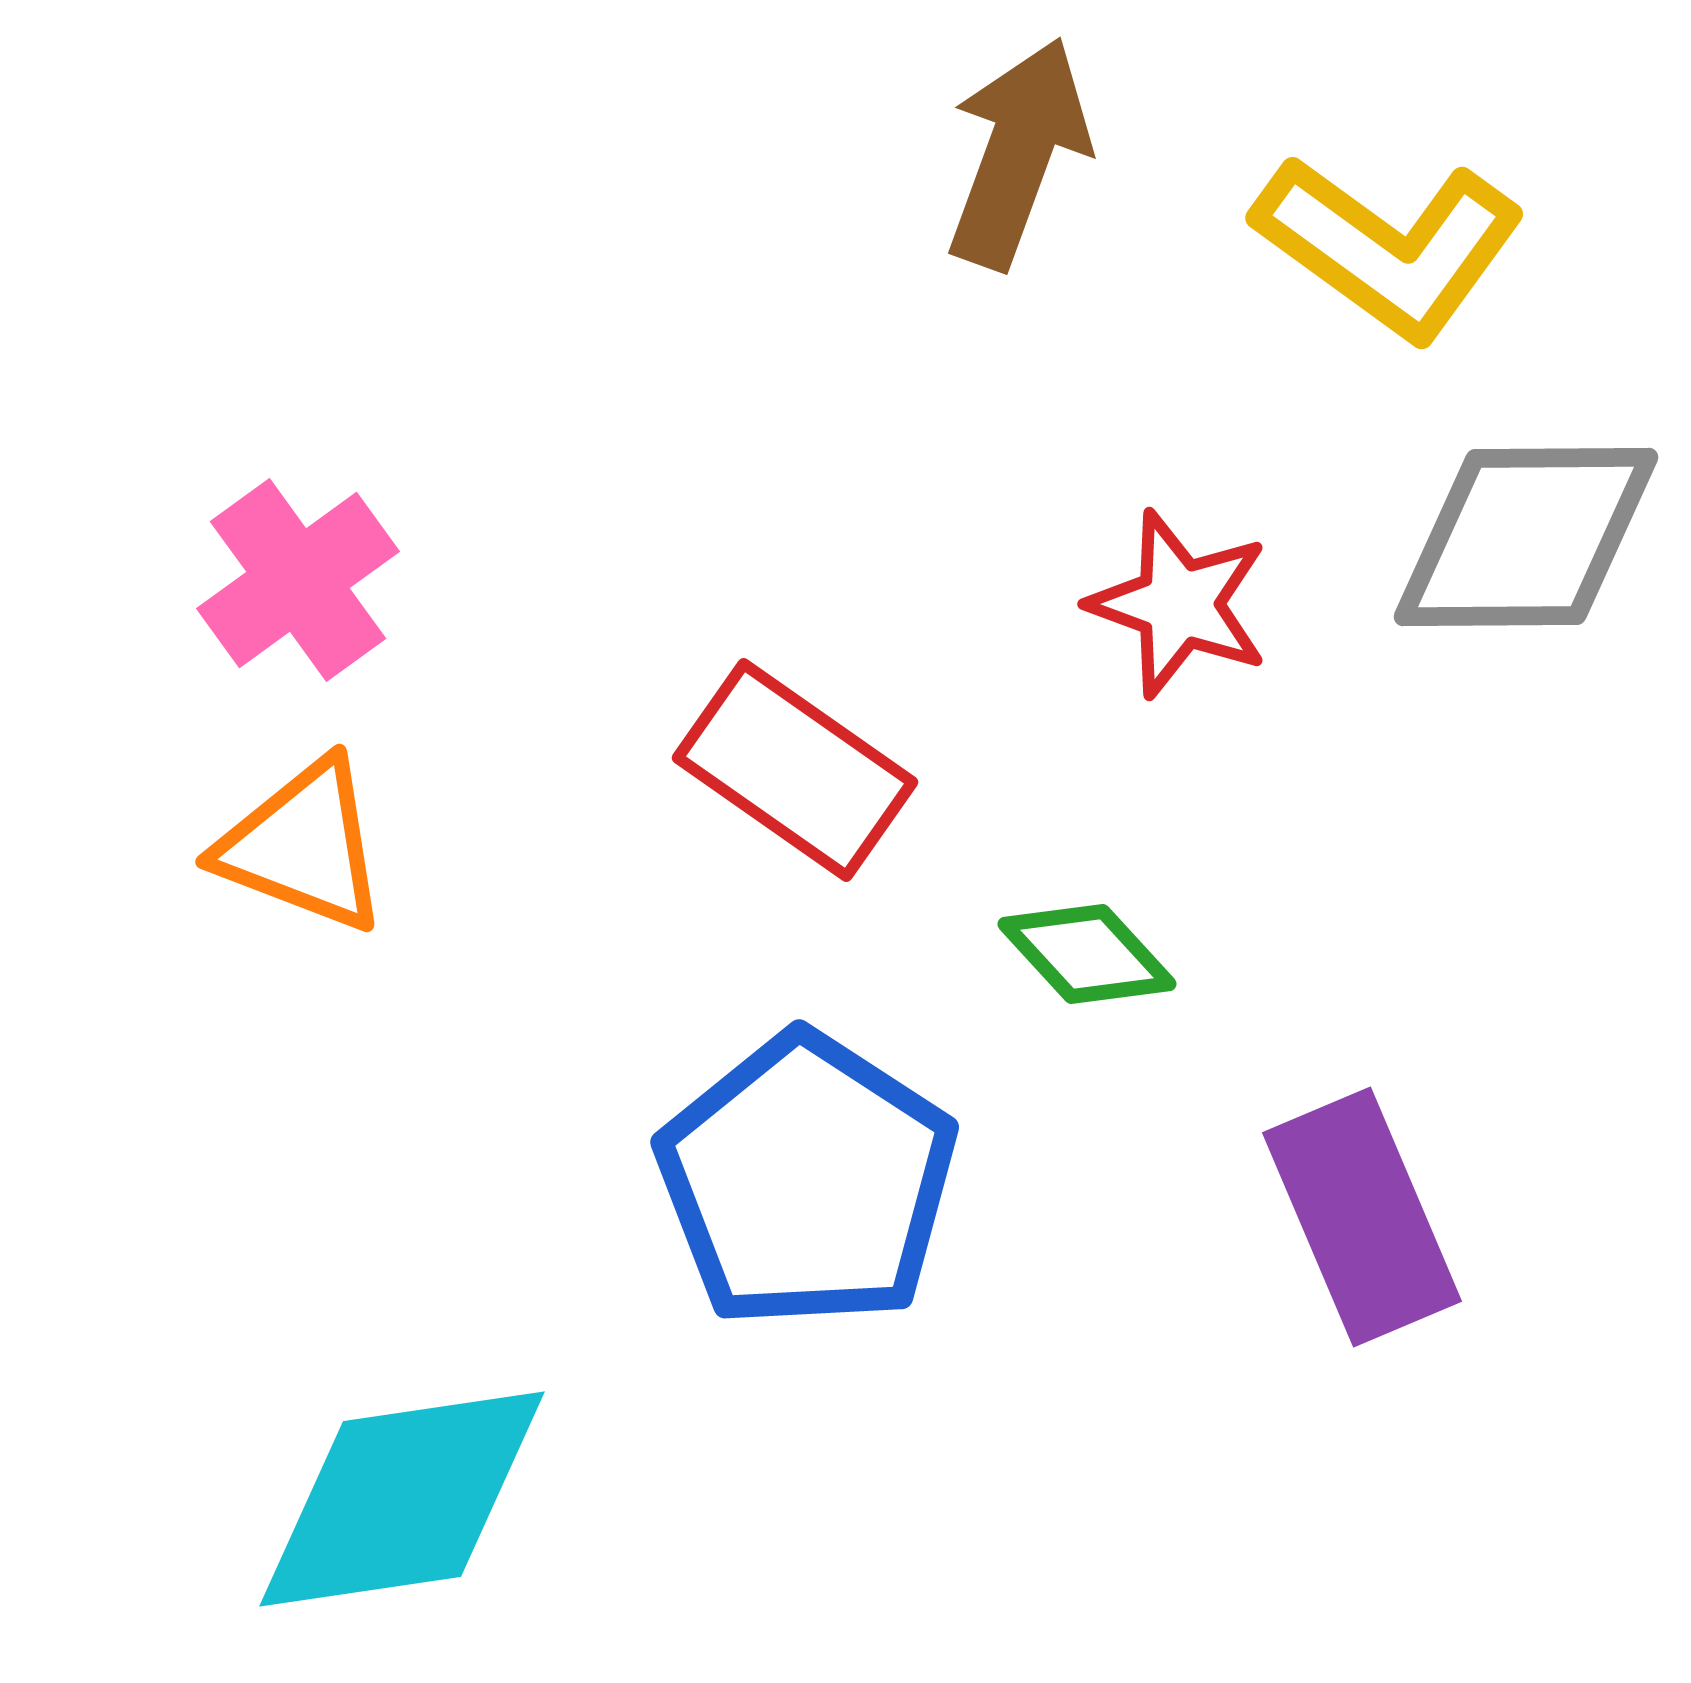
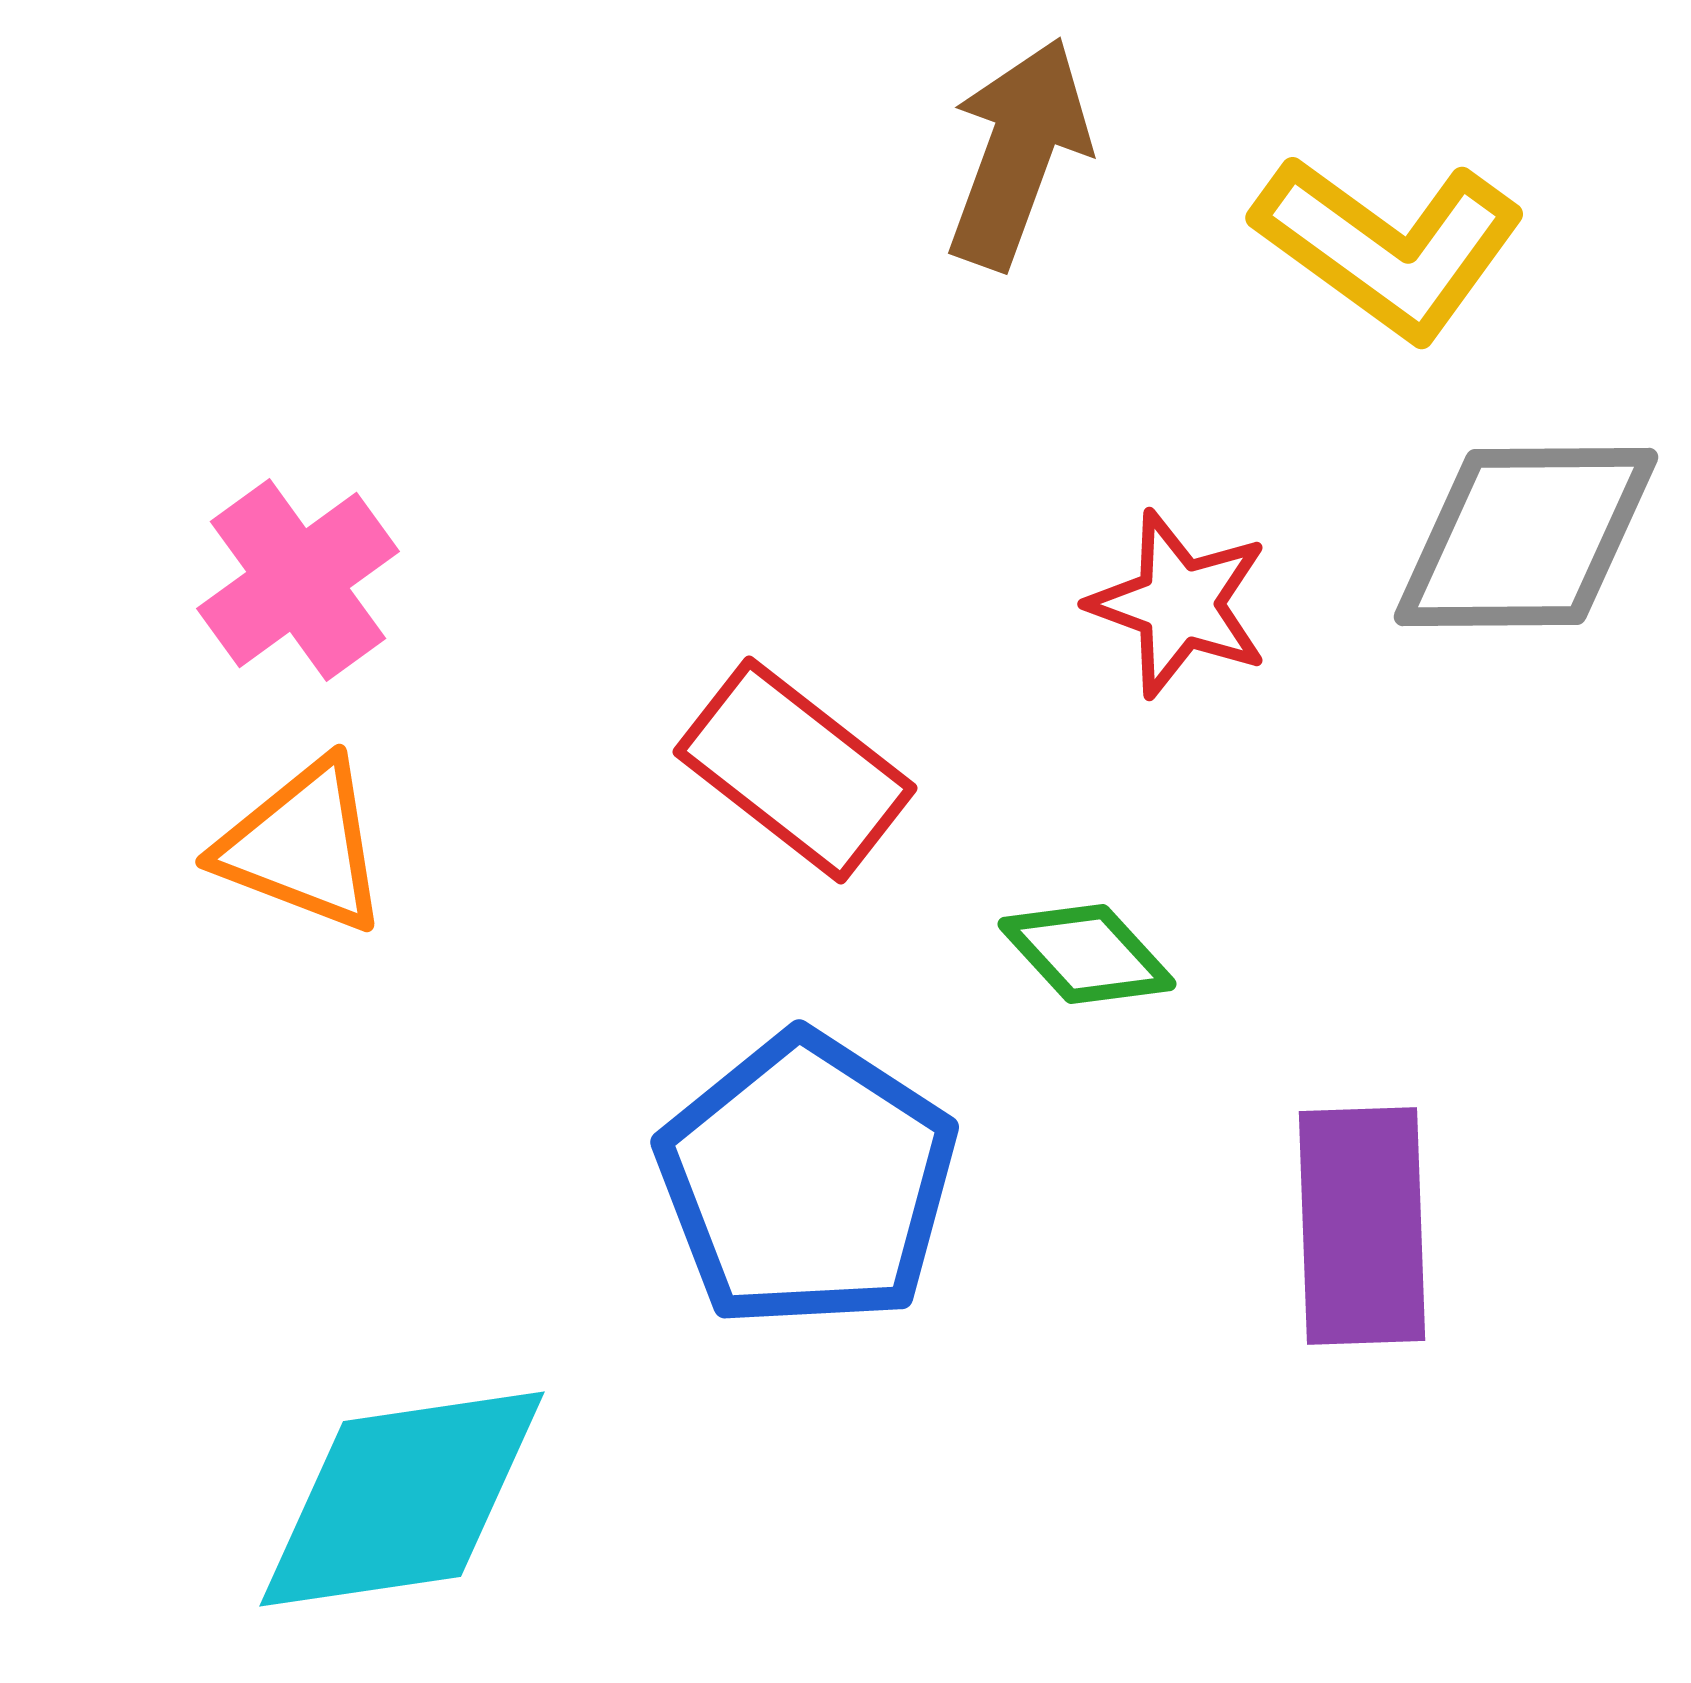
red rectangle: rotated 3 degrees clockwise
purple rectangle: moved 9 px down; rotated 21 degrees clockwise
